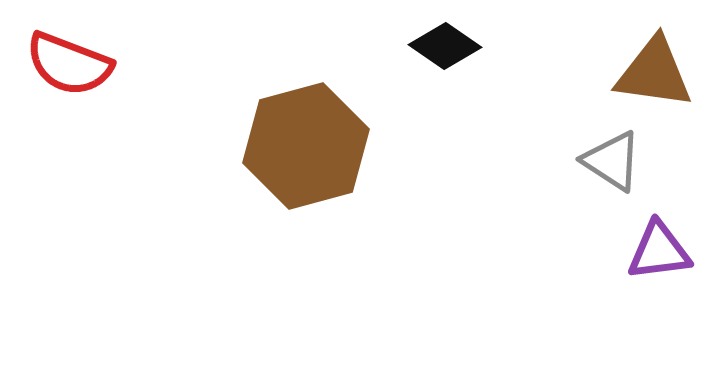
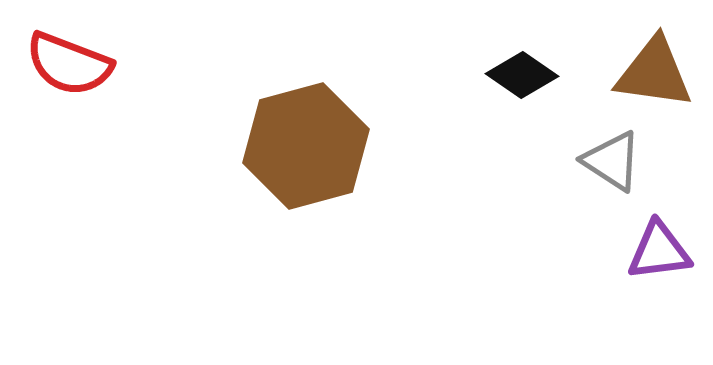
black diamond: moved 77 px right, 29 px down
